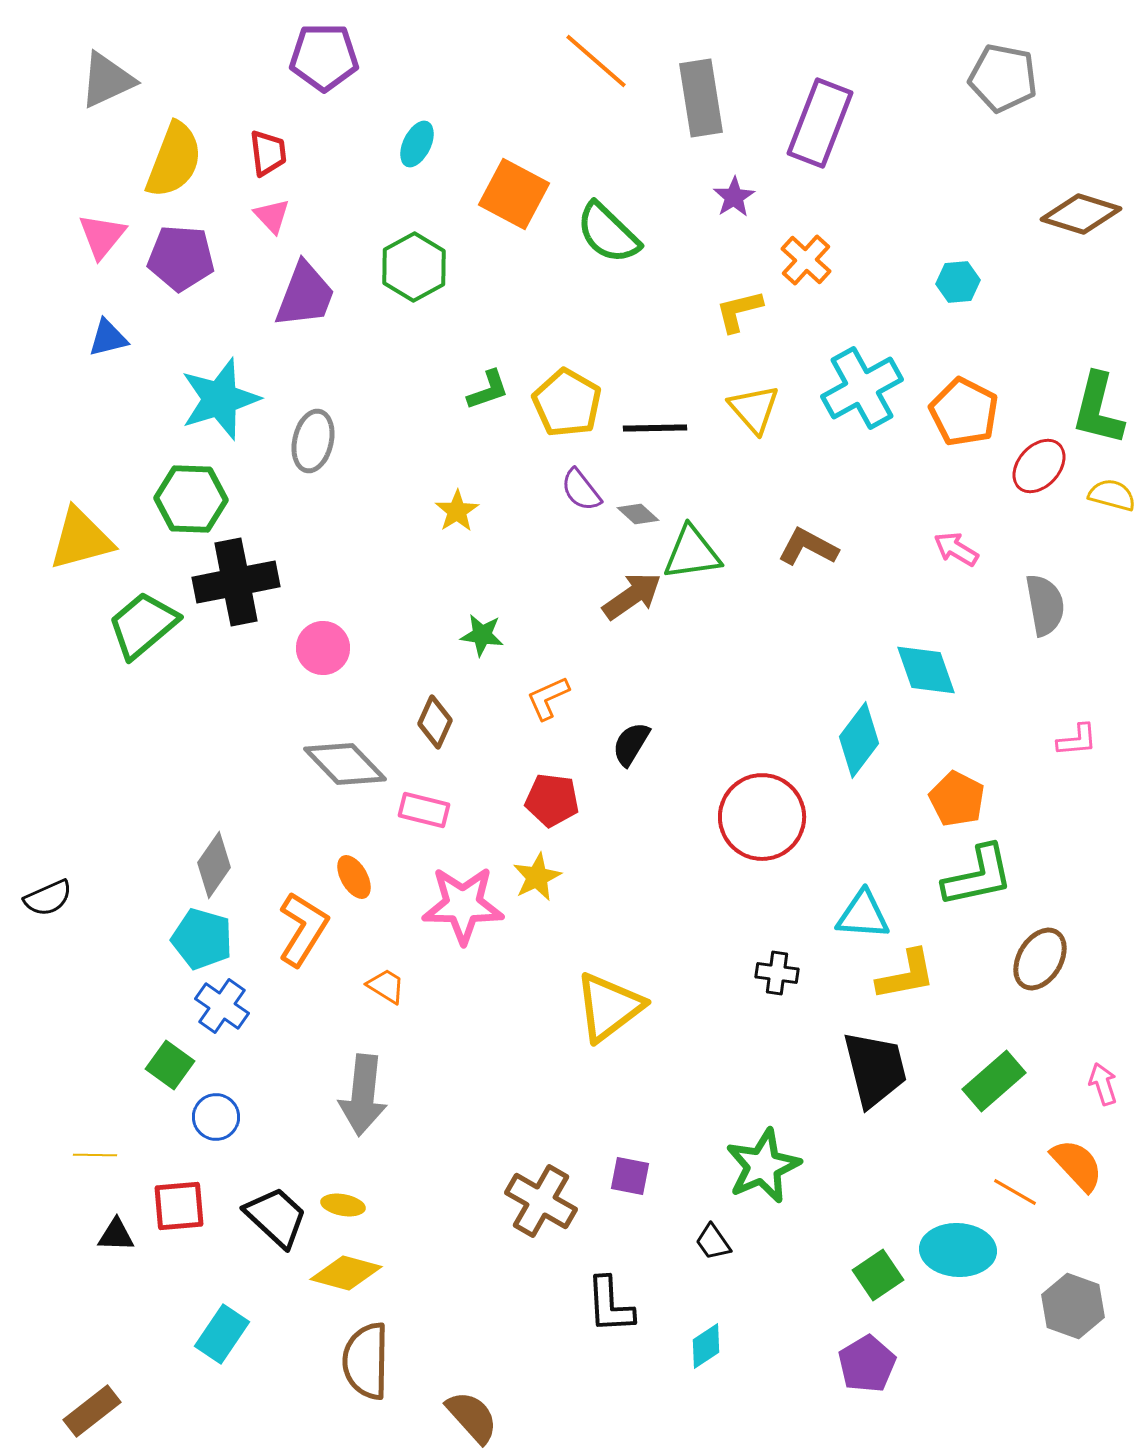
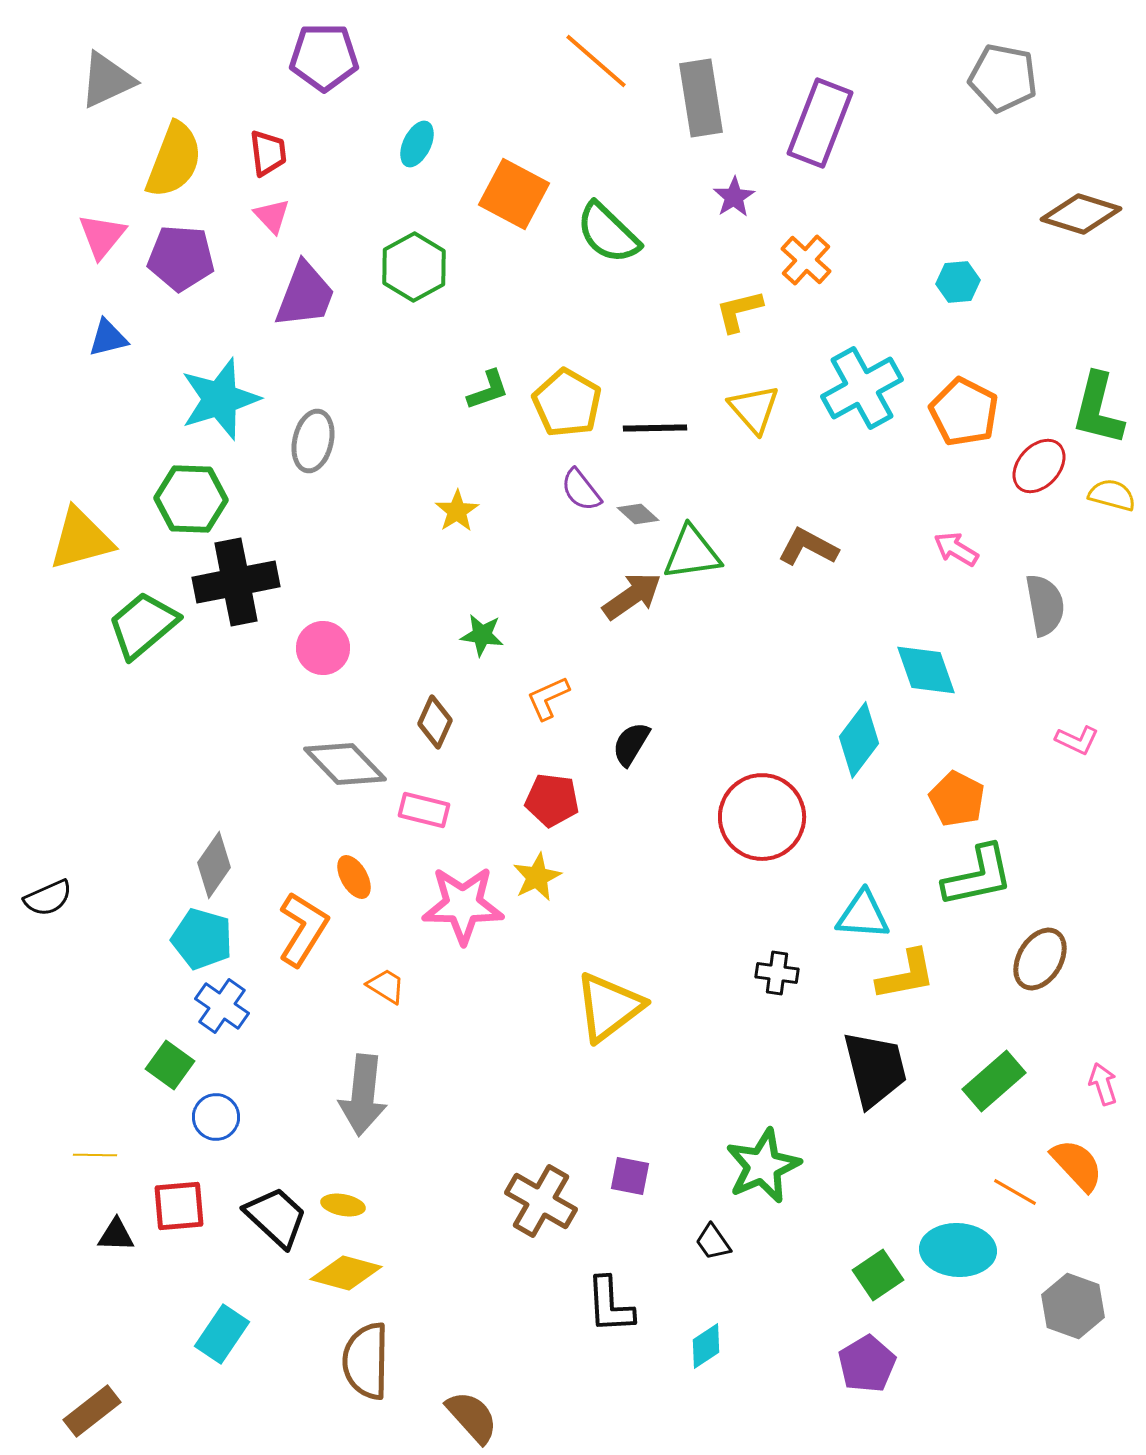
pink L-shape at (1077, 740): rotated 30 degrees clockwise
